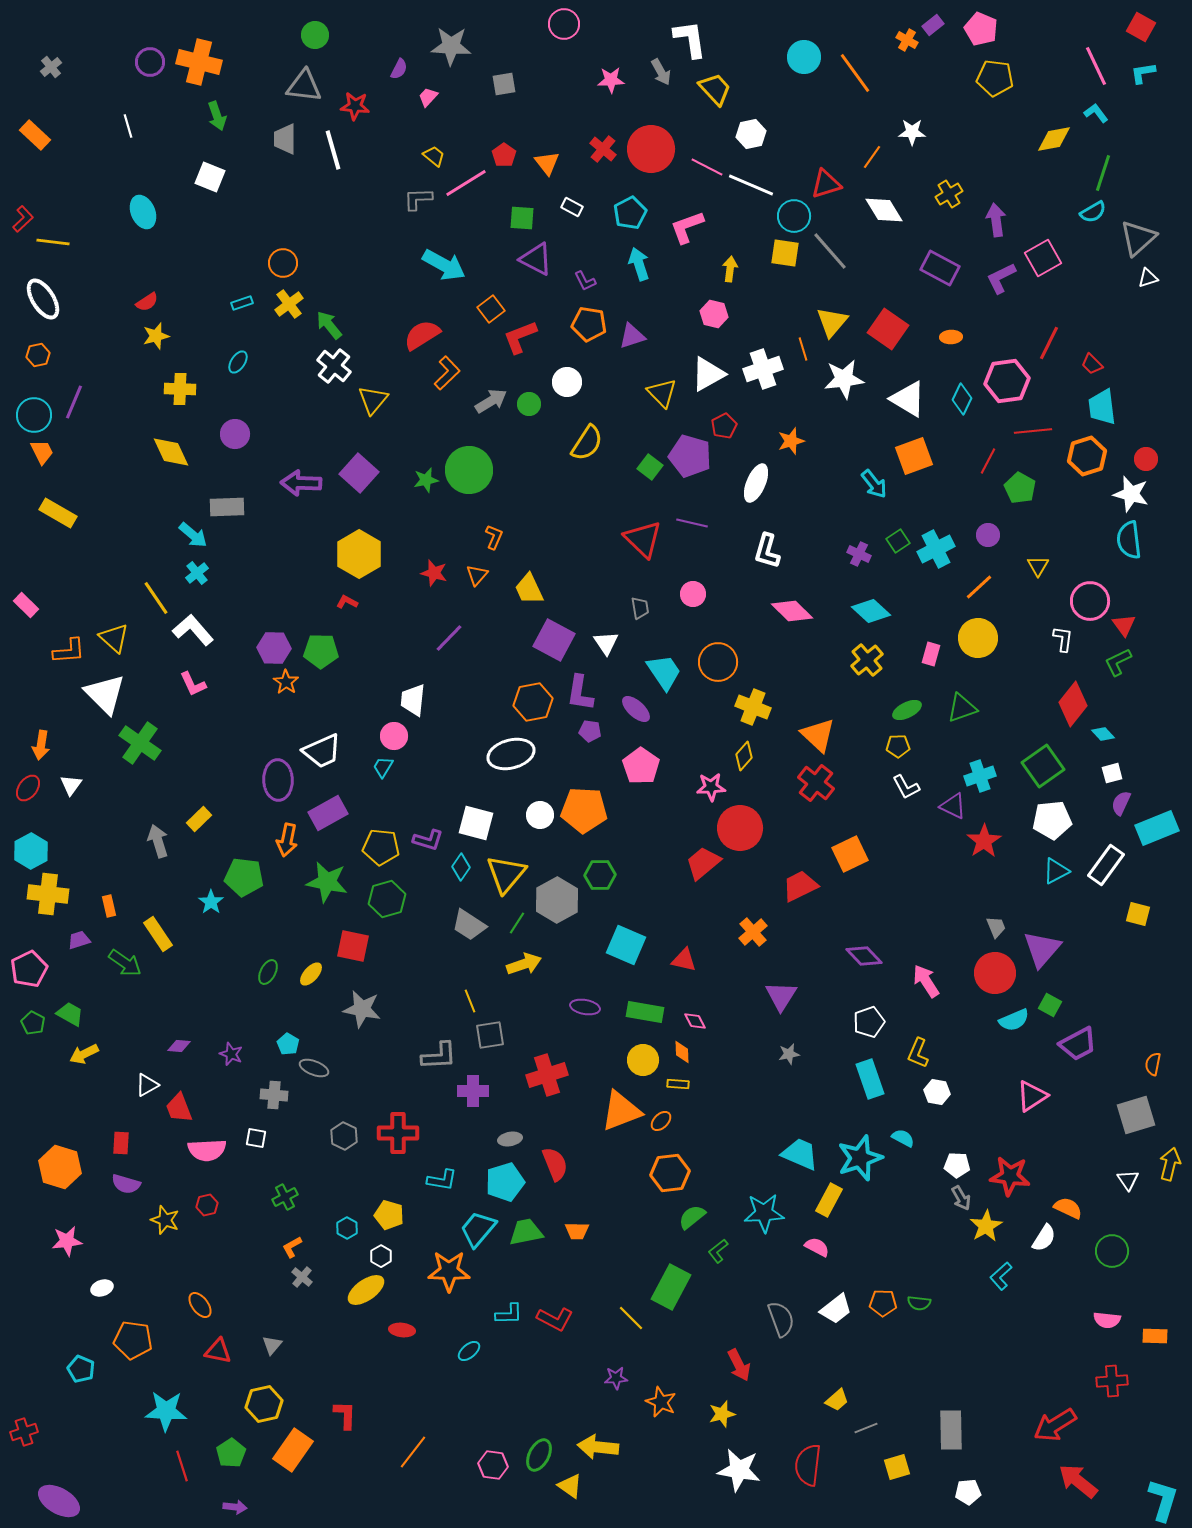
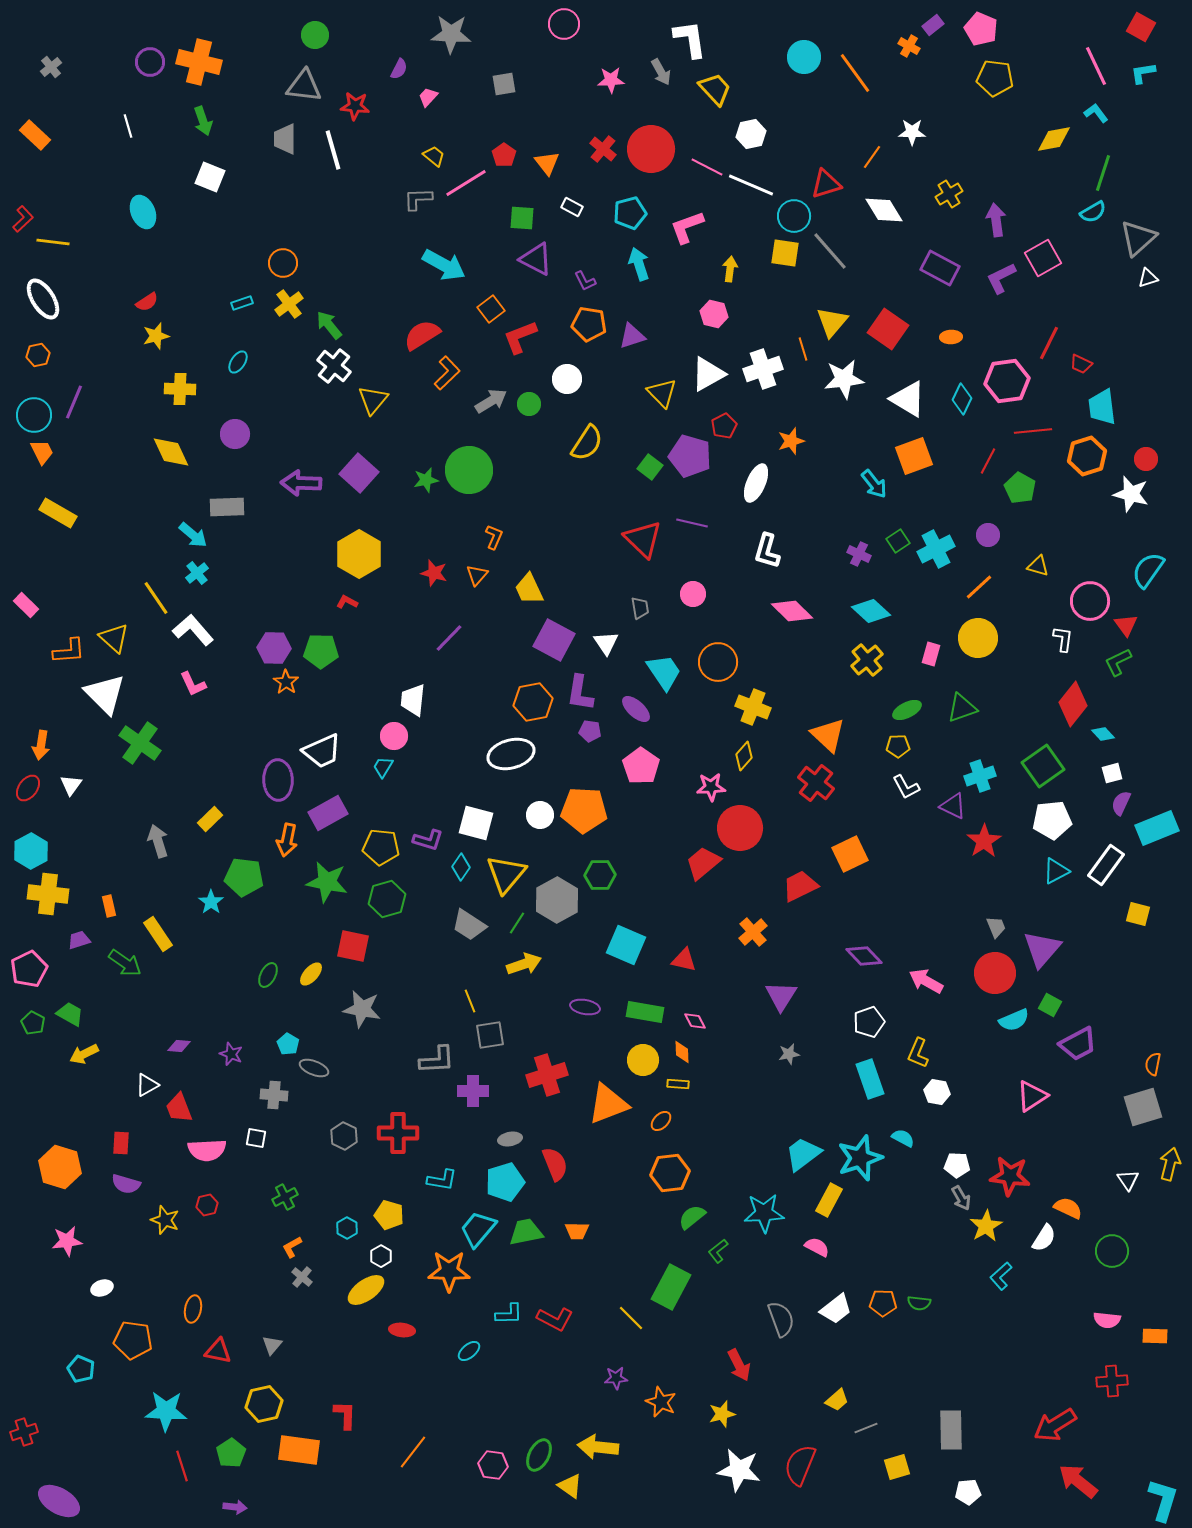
orange cross at (907, 40): moved 2 px right, 6 px down
gray star at (451, 46): moved 12 px up
green arrow at (217, 116): moved 14 px left, 5 px down
cyan pentagon at (630, 213): rotated 12 degrees clockwise
red trapezoid at (1092, 364): moved 11 px left; rotated 20 degrees counterclockwise
white circle at (567, 382): moved 3 px up
cyan semicircle at (1129, 540): moved 19 px right, 30 px down; rotated 42 degrees clockwise
yellow triangle at (1038, 566): rotated 45 degrees counterclockwise
red triangle at (1124, 625): moved 2 px right
orange triangle at (818, 735): moved 10 px right
yellow rectangle at (199, 819): moved 11 px right
green ellipse at (268, 972): moved 3 px down
pink arrow at (926, 981): rotated 28 degrees counterclockwise
gray L-shape at (439, 1056): moved 2 px left, 4 px down
orange triangle at (621, 1111): moved 13 px left, 7 px up
gray square at (1136, 1115): moved 7 px right, 8 px up
cyan trapezoid at (800, 1154): moved 3 px right; rotated 60 degrees counterclockwise
orange ellipse at (200, 1305): moved 7 px left, 4 px down; rotated 48 degrees clockwise
orange rectangle at (293, 1450): moved 6 px right; rotated 63 degrees clockwise
red semicircle at (808, 1465): moved 8 px left; rotated 15 degrees clockwise
